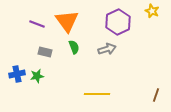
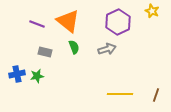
orange triangle: moved 1 px right; rotated 15 degrees counterclockwise
yellow line: moved 23 px right
